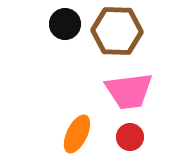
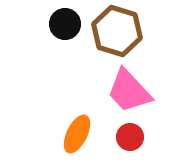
brown hexagon: rotated 15 degrees clockwise
pink trapezoid: rotated 54 degrees clockwise
